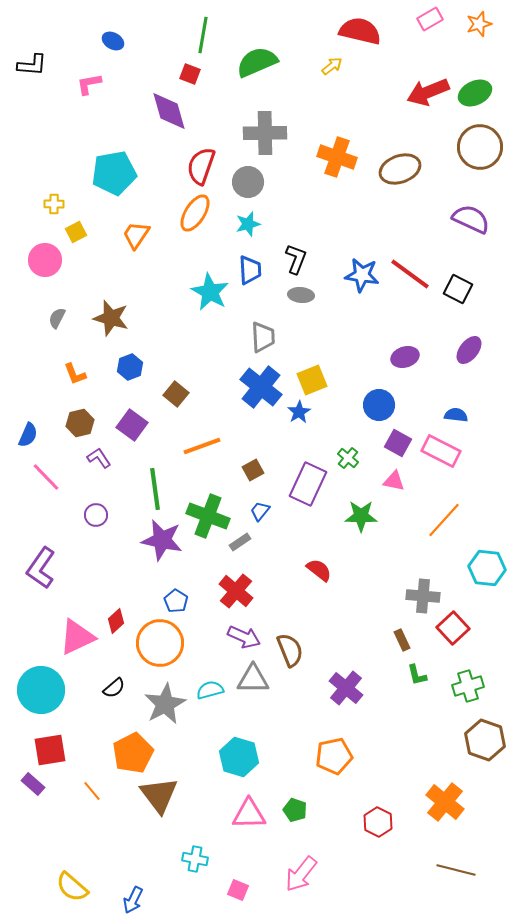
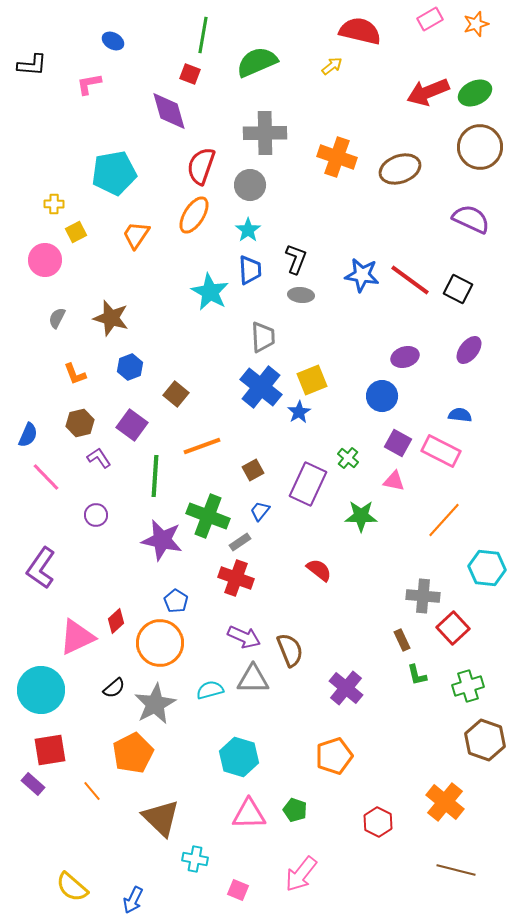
orange star at (479, 24): moved 3 px left
gray circle at (248, 182): moved 2 px right, 3 px down
orange ellipse at (195, 213): moved 1 px left, 2 px down
cyan star at (248, 224): moved 6 px down; rotated 20 degrees counterclockwise
red line at (410, 274): moved 6 px down
blue circle at (379, 405): moved 3 px right, 9 px up
blue semicircle at (456, 415): moved 4 px right
green line at (155, 489): moved 13 px up; rotated 12 degrees clockwise
red cross at (236, 591): moved 13 px up; rotated 20 degrees counterclockwise
gray star at (165, 704): moved 10 px left
orange pentagon at (334, 756): rotated 6 degrees counterclockwise
brown triangle at (159, 795): moved 2 px right, 23 px down; rotated 9 degrees counterclockwise
